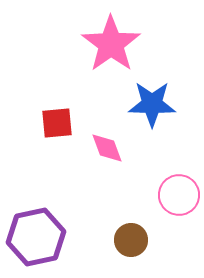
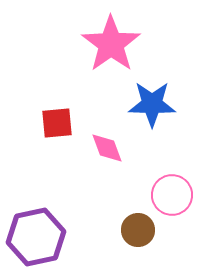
pink circle: moved 7 px left
brown circle: moved 7 px right, 10 px up
